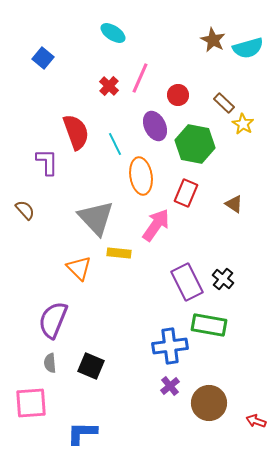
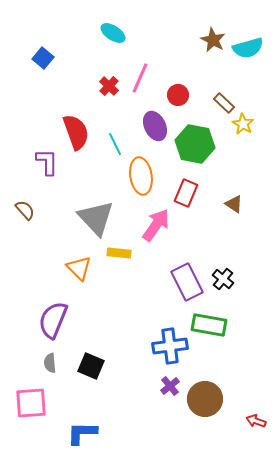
brown circle: moved 4 px left, 4 px up
